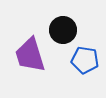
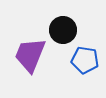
purple trapezoid: rotated 39 degrees clockwise
